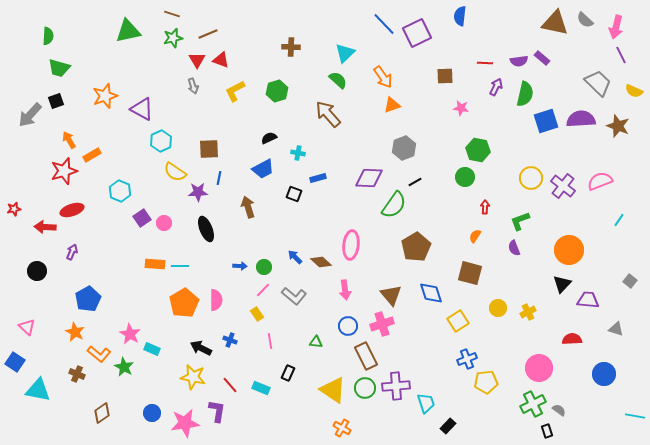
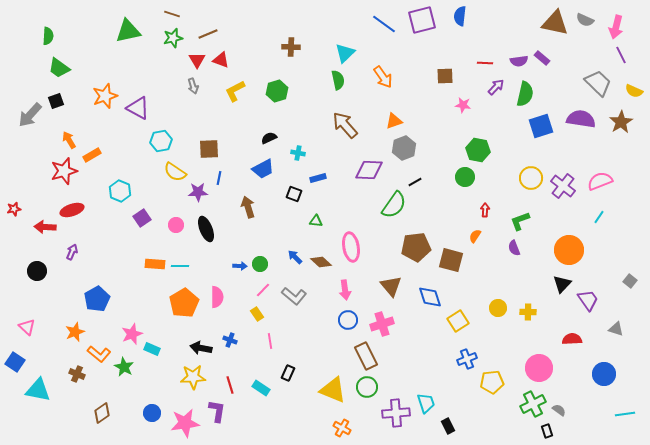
gray semicircle at (585, 20): rotated 18 degrees counterclockwise
blue line at (384, 24): rotated 10 degrees counterclockwise
purple square at (417, 33): moved 5 px right, 13 px up; rotated 12 degrees clockwise
green trapezoid at (59, 68): rotated 20 degrees clockwise
green semicircle at (338, 80): rotated 36 degrees clockwise
purple arrow at (496, 87): rotated 18 degrees clockwise
orange triangle at (392, 105): moved 2 px right, 16 px down
pink star at (461, 108): moved 2 px right, 3 px up
purple triangle at (142, 109): moved 4 px left, 1 px up
brown arrow at (328, 114): moved 17 px right, 11 px down
purple semicircle at (581, 119): rotated 12 degrees clockwise
blue square at (546, 121): moved 5 px left, 5 px down
brown star at (618, 126): moved 3 px right, 4 px up; rotated 20 degrees clockwise
cyan hexagon at (161, 141): rotated 15 degrees clockwise
purple diamond at (369, 178): moved 8 px up
red arrow at (485, 207): moved 3 px down
cyan line at (619, 220): moved 20 px left, 3 px up
pink circle at (164, 223): moved 12 px right, 2 px down
pink ellipse at (351, 245): moved 2 px down; rotated 16 degrees counterclockwise
brown pentagon at (416, 247): rotated 24 degrees clockwise
green circle at (264, 267): moved 4 px left, 3 px up
brown square at (470, 273): moved 19 px left, 13 px up
blue diamond at (431, 293): moved 1 px left, 4 px down
brown triangle at (391, 295): moved 9 px up
blue pentagon at (88, 299): moved 9 px right
pink semicircle at (216, 300): moved 1 px right, 3 px up
purple trapezoid at (588, 300): rotated 50 degrees clockwise
yellow cross at (528, 312): rotated 28 degrees clockwise
blue circle at (348, 326): moved 6 px up
orange star at (75, 332): rotated 24 degrees clockwise
pink star at (130, 334): moved 2 px right; rotated 20 degrees clockwise
green triangle at (316, 342): moved 121 px up
black arrow at (201, 348): rotated 15 degrees counterclockwise
yellow star at (193, 377): rotated 15 degrees counterclockwise
yellow pentagon at (486, 382): moved 6 px right
red line at (230, 385): rotated 24 degrees clockwise
purple cross at (396, 386): moved 27 px down
cyan rectangle at (261, 388): rotated 12 degrees clockwise
green circle at (365, 388): moved 2 px right, 1 px up
yellow triangle at (333, 390): rotated 12 degrees counterclockwise
cyan line at (635, 416): moved 10 px left, 2 px up; rotated 18 degrees counterclockwise
black rectangle at (448, 426): rotated 70 degrees counterclockwise
